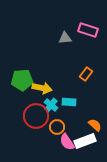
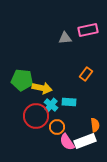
pink rectangle: rotated 30 degrees counterclockwise
green pentagon: rotated 10 degrees clockwise
orange semicircle: rotated 40 degrees clockwise
